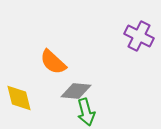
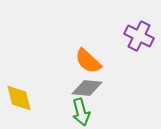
orange semicircle: moved 35 px right, 1 px up
gray diamond: moved 11 px right, 3 px up
green arrow: moved 5 px left
